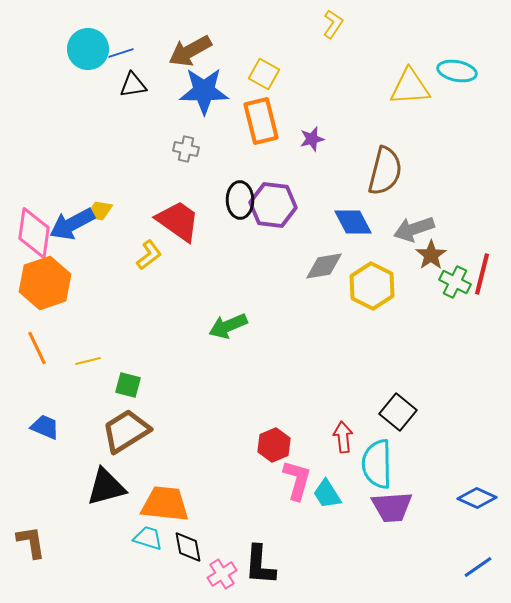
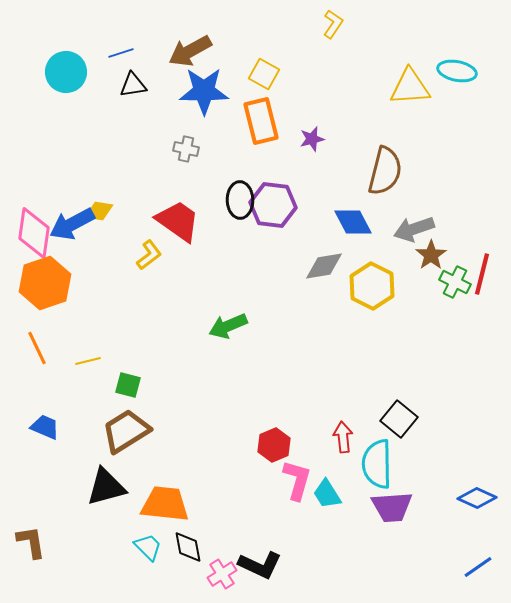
cyan circle at (88, 49): moved 22 px left, 23 px down
black square at (398, 412): moved 1 px right, 7 px down
cyan trapezoid at (148, 538): moved 9 px down; rotated 28 degrees clockwise
black L-shape at (260, 565): rotated 69 degrees counterclockwise
